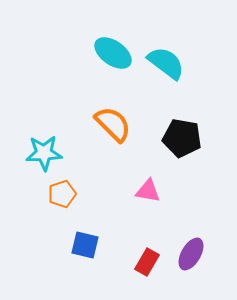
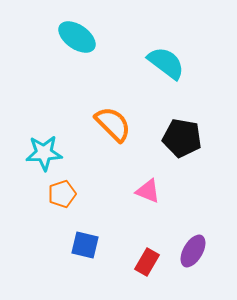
cyan ellipse: moved 36 px left, 16 px up
pink triangle: rotated 12 degrees clockwise
purple ellipse: moved 2 px right, 3 px up
